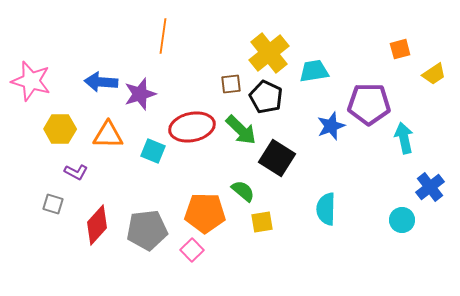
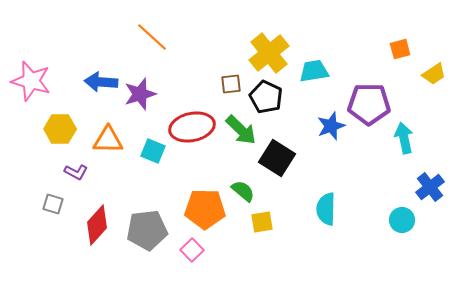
orange line: moved 11 px left, 1 px down; rotated 56 degrees counterclockwise
orange triangle: moved 5 px down
orange pentagon: moved 4 px up
